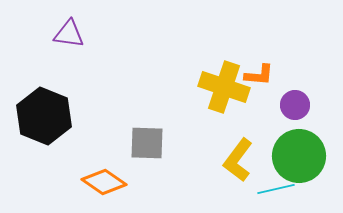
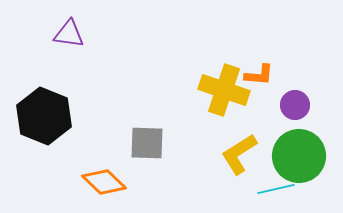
yellow cross: moved 3 px down
yellow L-shape: moved 1 px right, 6 px up; rotated 21 degrees clockwise
orange diamond: rotated 9 degrees clockwise
